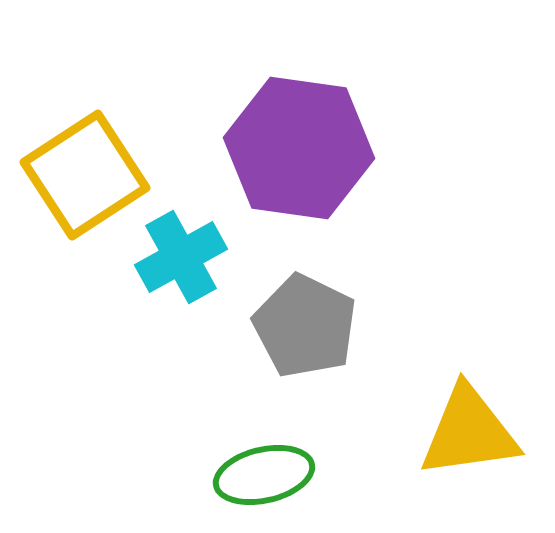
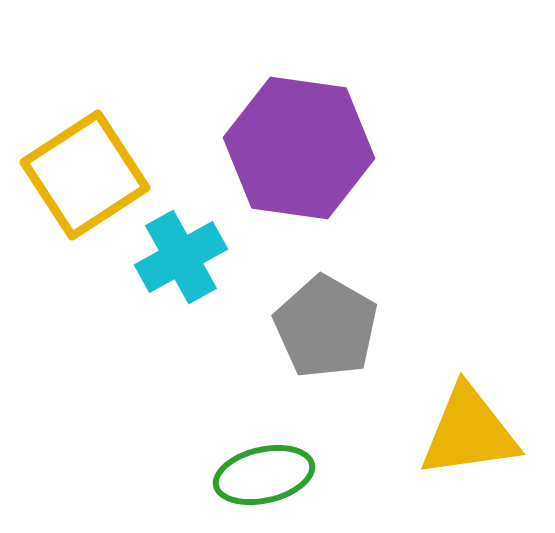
gray pentagon: moved 21 px right, 1 px down; rotated 4 degrees clockwise
